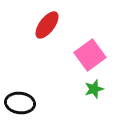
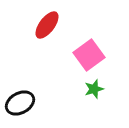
pink square: moved 1 px left
black ellipse: rotated 36 degrees counterclockwise
